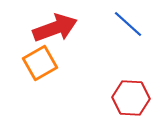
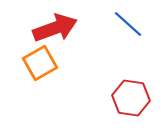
red hexagon: rotated 6 degrees clockwise
